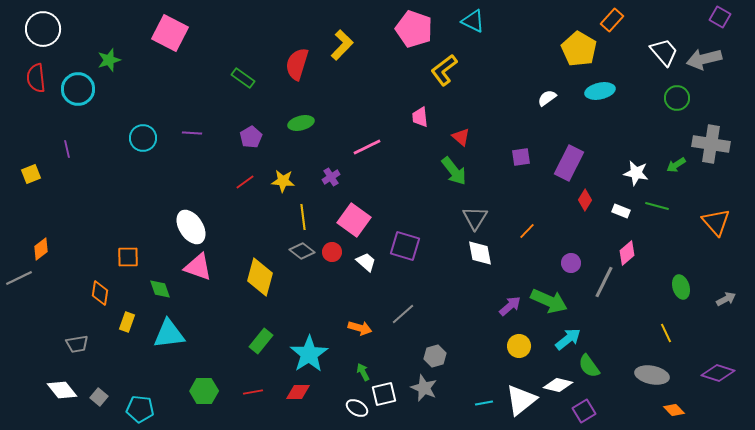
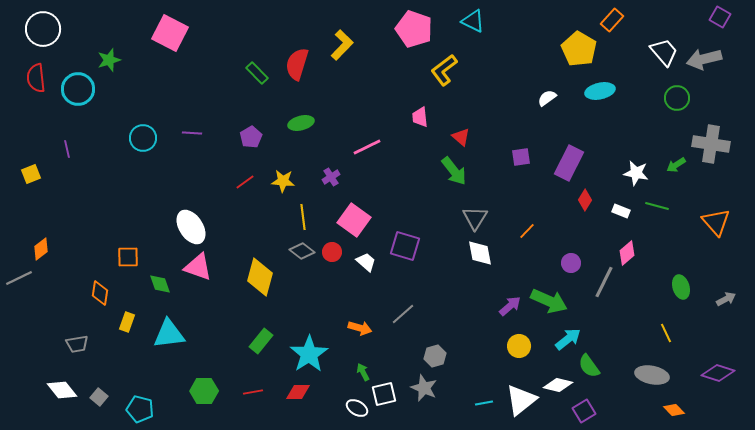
green rectangle at (243, 78): moved 14 px right, 5 px up; rotated 10 degrees clockwise
green diamond at (160, 289): moved 5 px up
cyan pentagon at (140, 409): rotated 8 degrees clockwise
